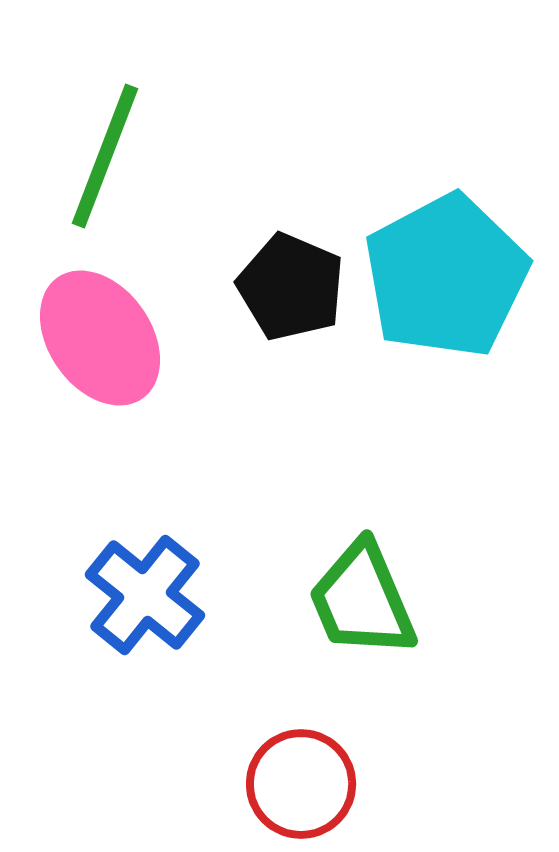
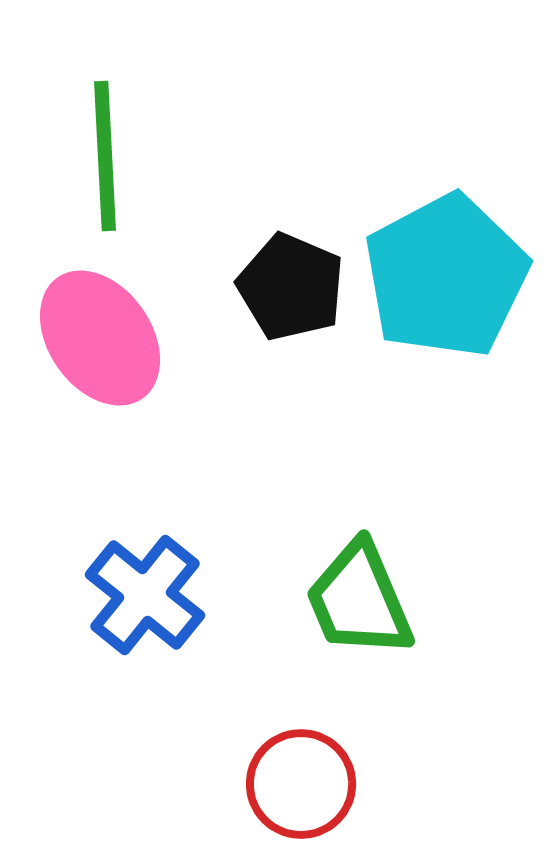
green line: rotated 24 degrees counterclockwise
green trapezoid: moved 3 px left
